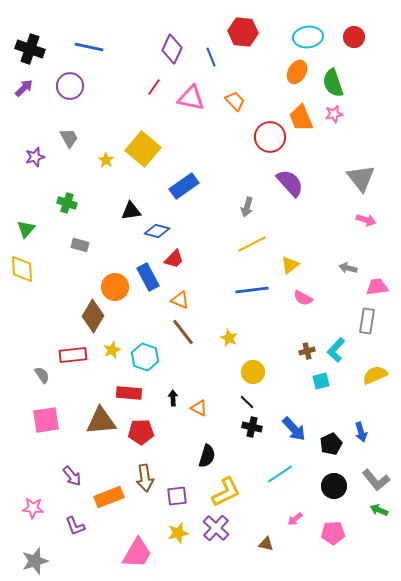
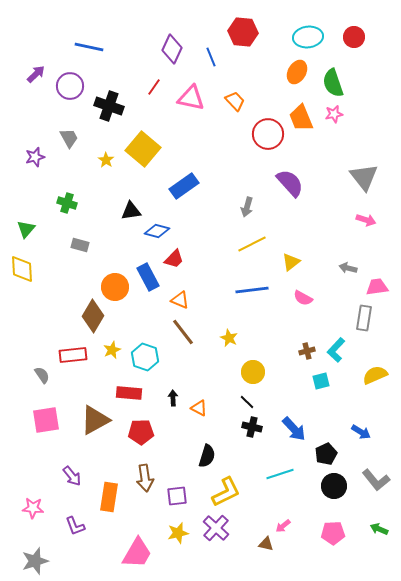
black cross at (30, 49): moved 79 px right, 57 px down
purple arrow at (24, 88): moved 12 px right, 14 px up
red circle at (270, 137): moved 2 px left, 3 px up
gray triangle at (361, 178): moved 3 px right, 1 px up
yellow triangle at (290, 265): moved 1 px right, 3 px up
gray rectangle at (367, 321): moved 3 px left, 3 px up
brown triangle at (101, 421): moved 6 px left, 1 px up; rotated 24 degrees counterclockwise
blue arrow at (361, 432): rotated 42 degrees counterclockwise
black pentagon at (331, 444): moved 5 px left, 10 px down
cyan line at (280, 474): rotated 16 degrees clockwise
orange rectangle at (109, 497): rotated 60 degrees counterclockwise
green arrow at (379, 510): moved 19 px down
pink arrow at (295, 519): moved 12 px left, 7 px down
